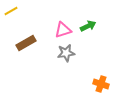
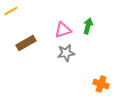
green arrow: rotated 49 degrees counterclockwise
